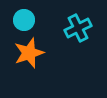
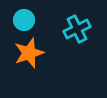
cyan cross: moved 1 px left, 1 px down
